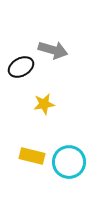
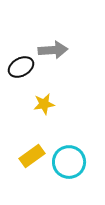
gray arrow: rotated 20 degrees counterclockwise
yellow rectangle: rotated 50 degrees counterclockwise
